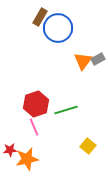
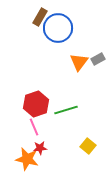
orange triangle: moved 4 px left, 1 px down
red star: moved 30 px right, 2 px up
orange star: rotated 25 degrees clockwise
